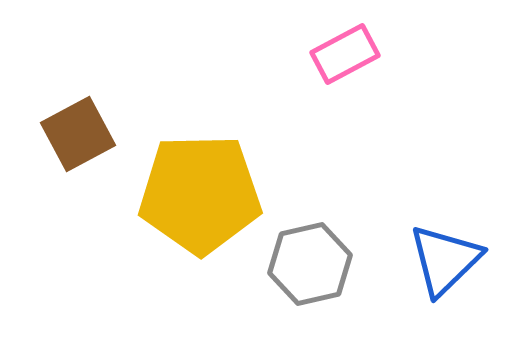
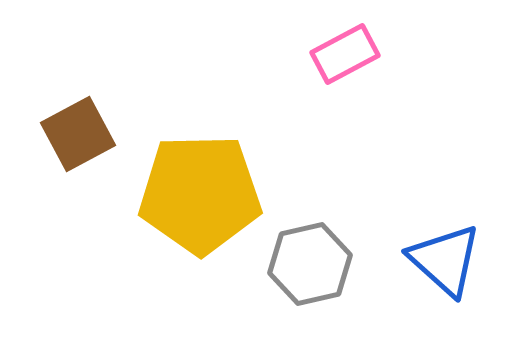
blue triangle: rotated 34 degrees counterclockwise
